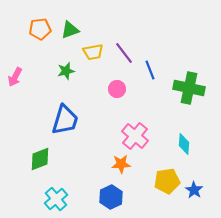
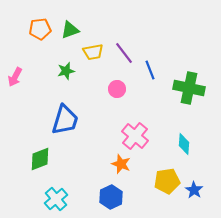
orange star: rotated 24 degrees clockwise
